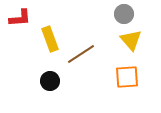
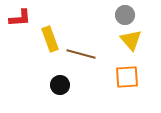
gray circle: moved 1 px right, 1 px down
brown line: rotated 48 degrees clockwise
black circle: moved 10 px right, 4 px down
